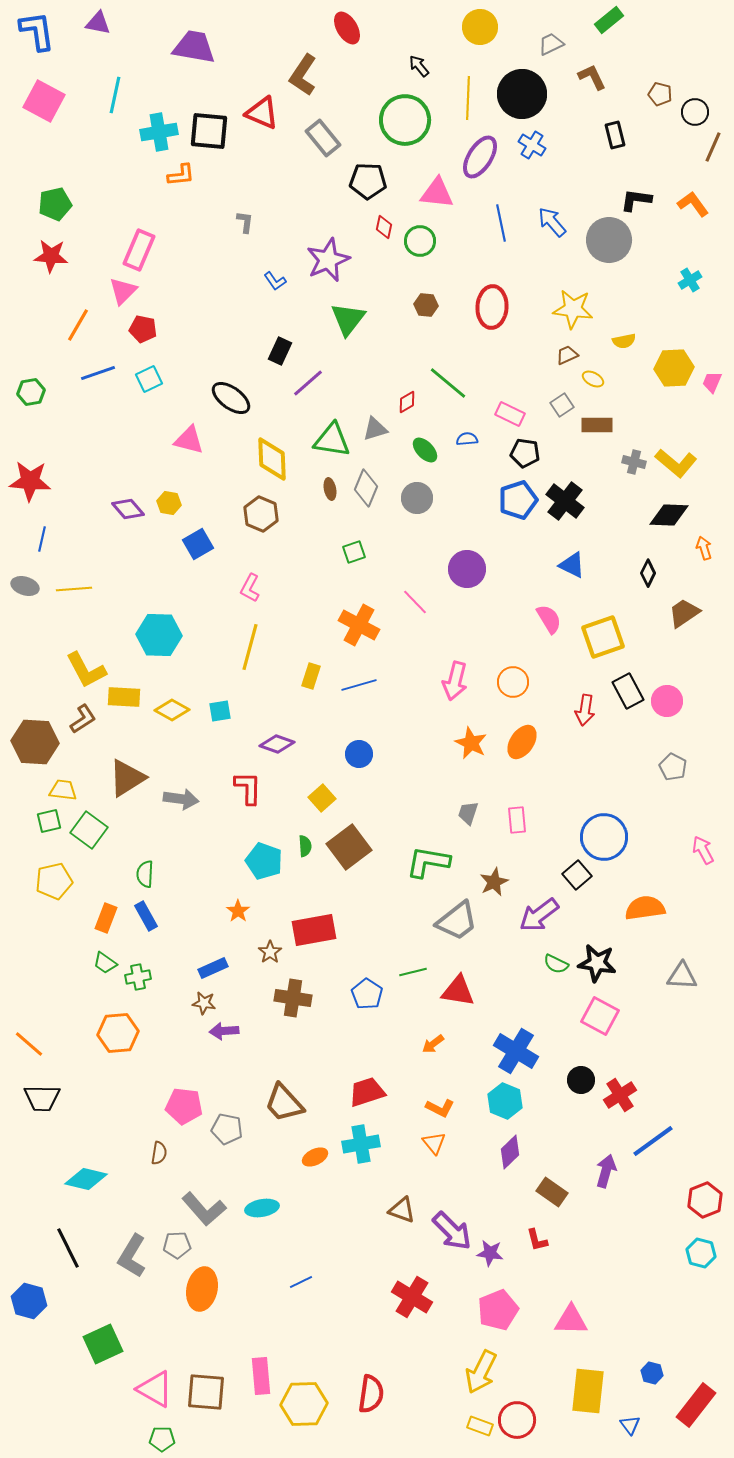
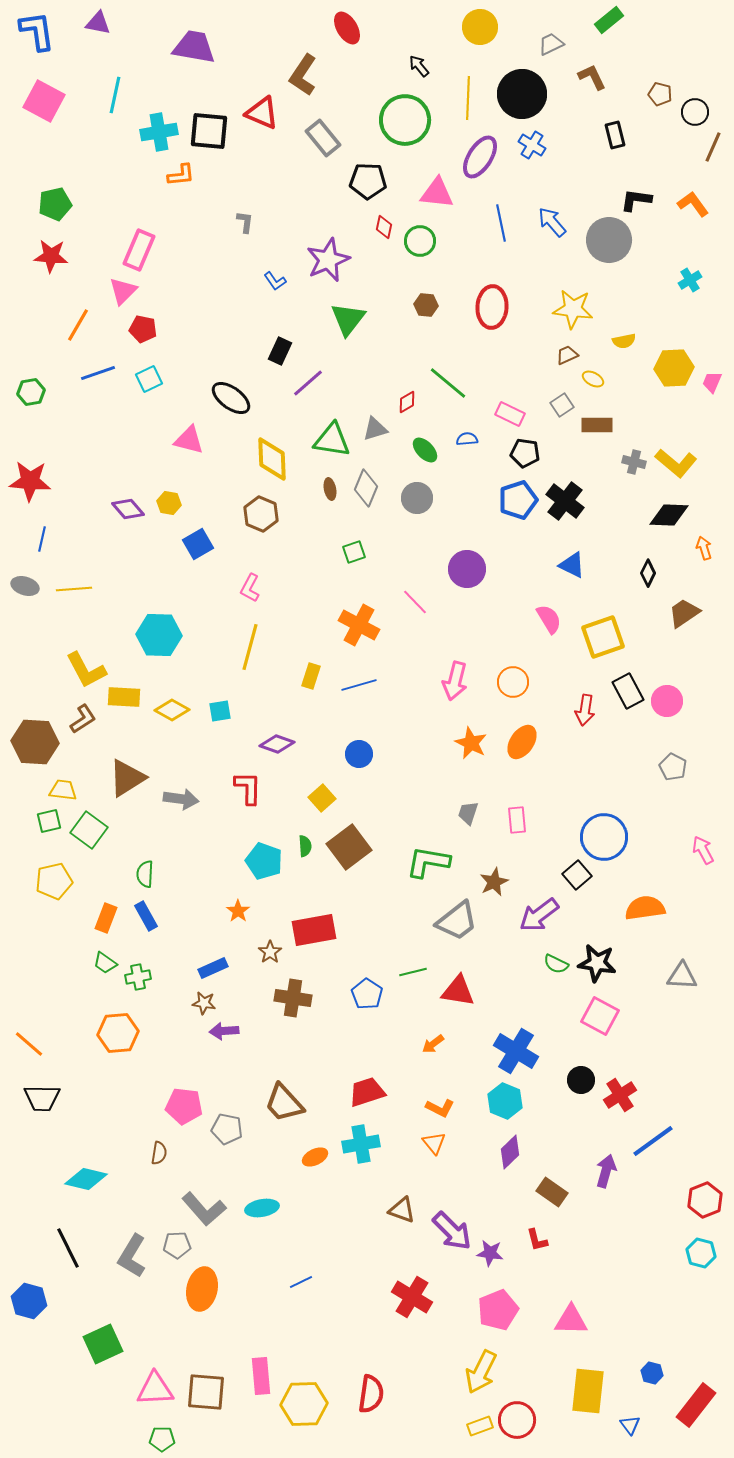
pink triangle at (155, 1389): rotated 33 degrees counterclockwise
yellow rectangle at (480, 1426): rotated 40 degrees counterclockwise
